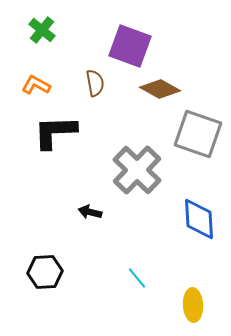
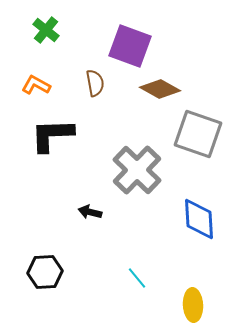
green cross: moved 4 px right
black L-shape: moved 3 px left, 3 px down
